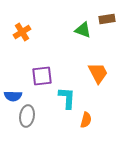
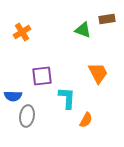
orange semicircle: rotated 14 degrees clockwise
